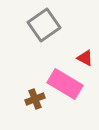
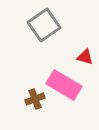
red triangle: moved 1 px up; rotated 12 degrees counterclockwise
pink rectangle: moved 1 px left, 1 px down
